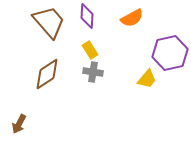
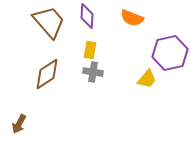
orange semicircle: rotated 50 degrees clockwise
yellow rectangle: rotated 42 degrees clockwise
